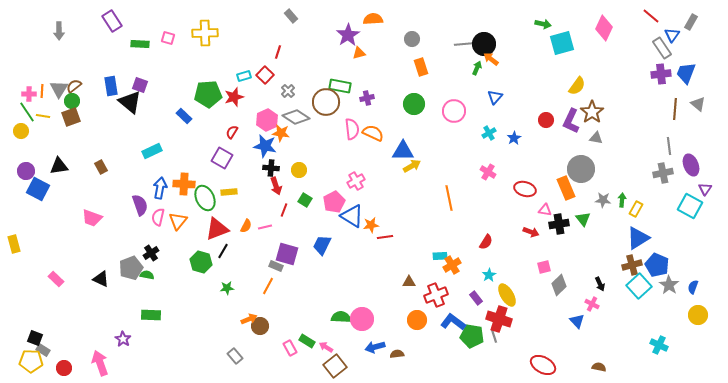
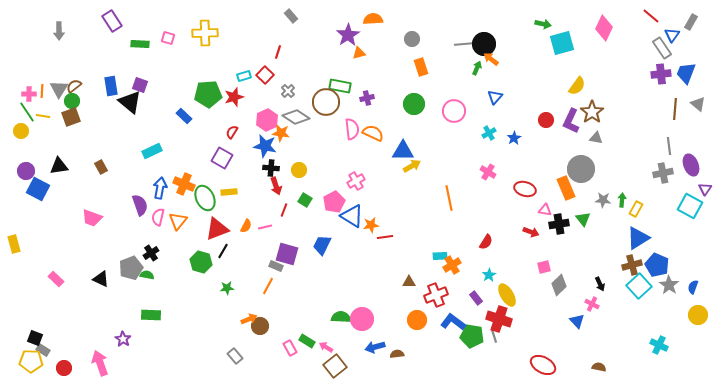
orange cross at (184, 184): rotated 20 degrees clockwise
